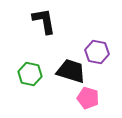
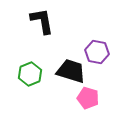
black L-shape: moved 2 px left
green hexagon: rotated 25 degrees clockwise
